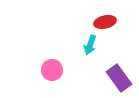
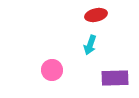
red ellipse: moved 9 px left, 7 px up
purple rectangle: moved 4 px left; rotated 56 degrees counterclockwise
